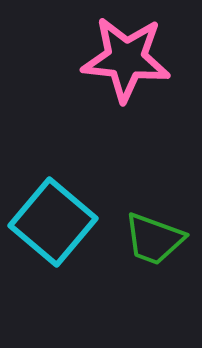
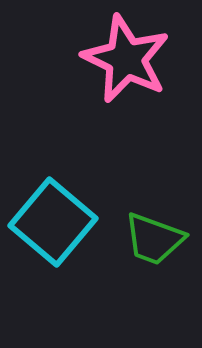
pink star: rotated 20 degrees clockwise
